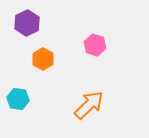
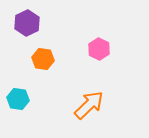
pink hexagon: moved 4 px right, 4 px down; rotated 10 degrees clockwise
orange hexagon: rotated 20 degrees counterclockwise
